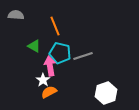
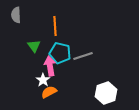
gray semicircle: rotated 98 degrees counterclockwise
orange line: rotated 18 degrees clockwise
green triangle: rotated 24 degrees clockwise
